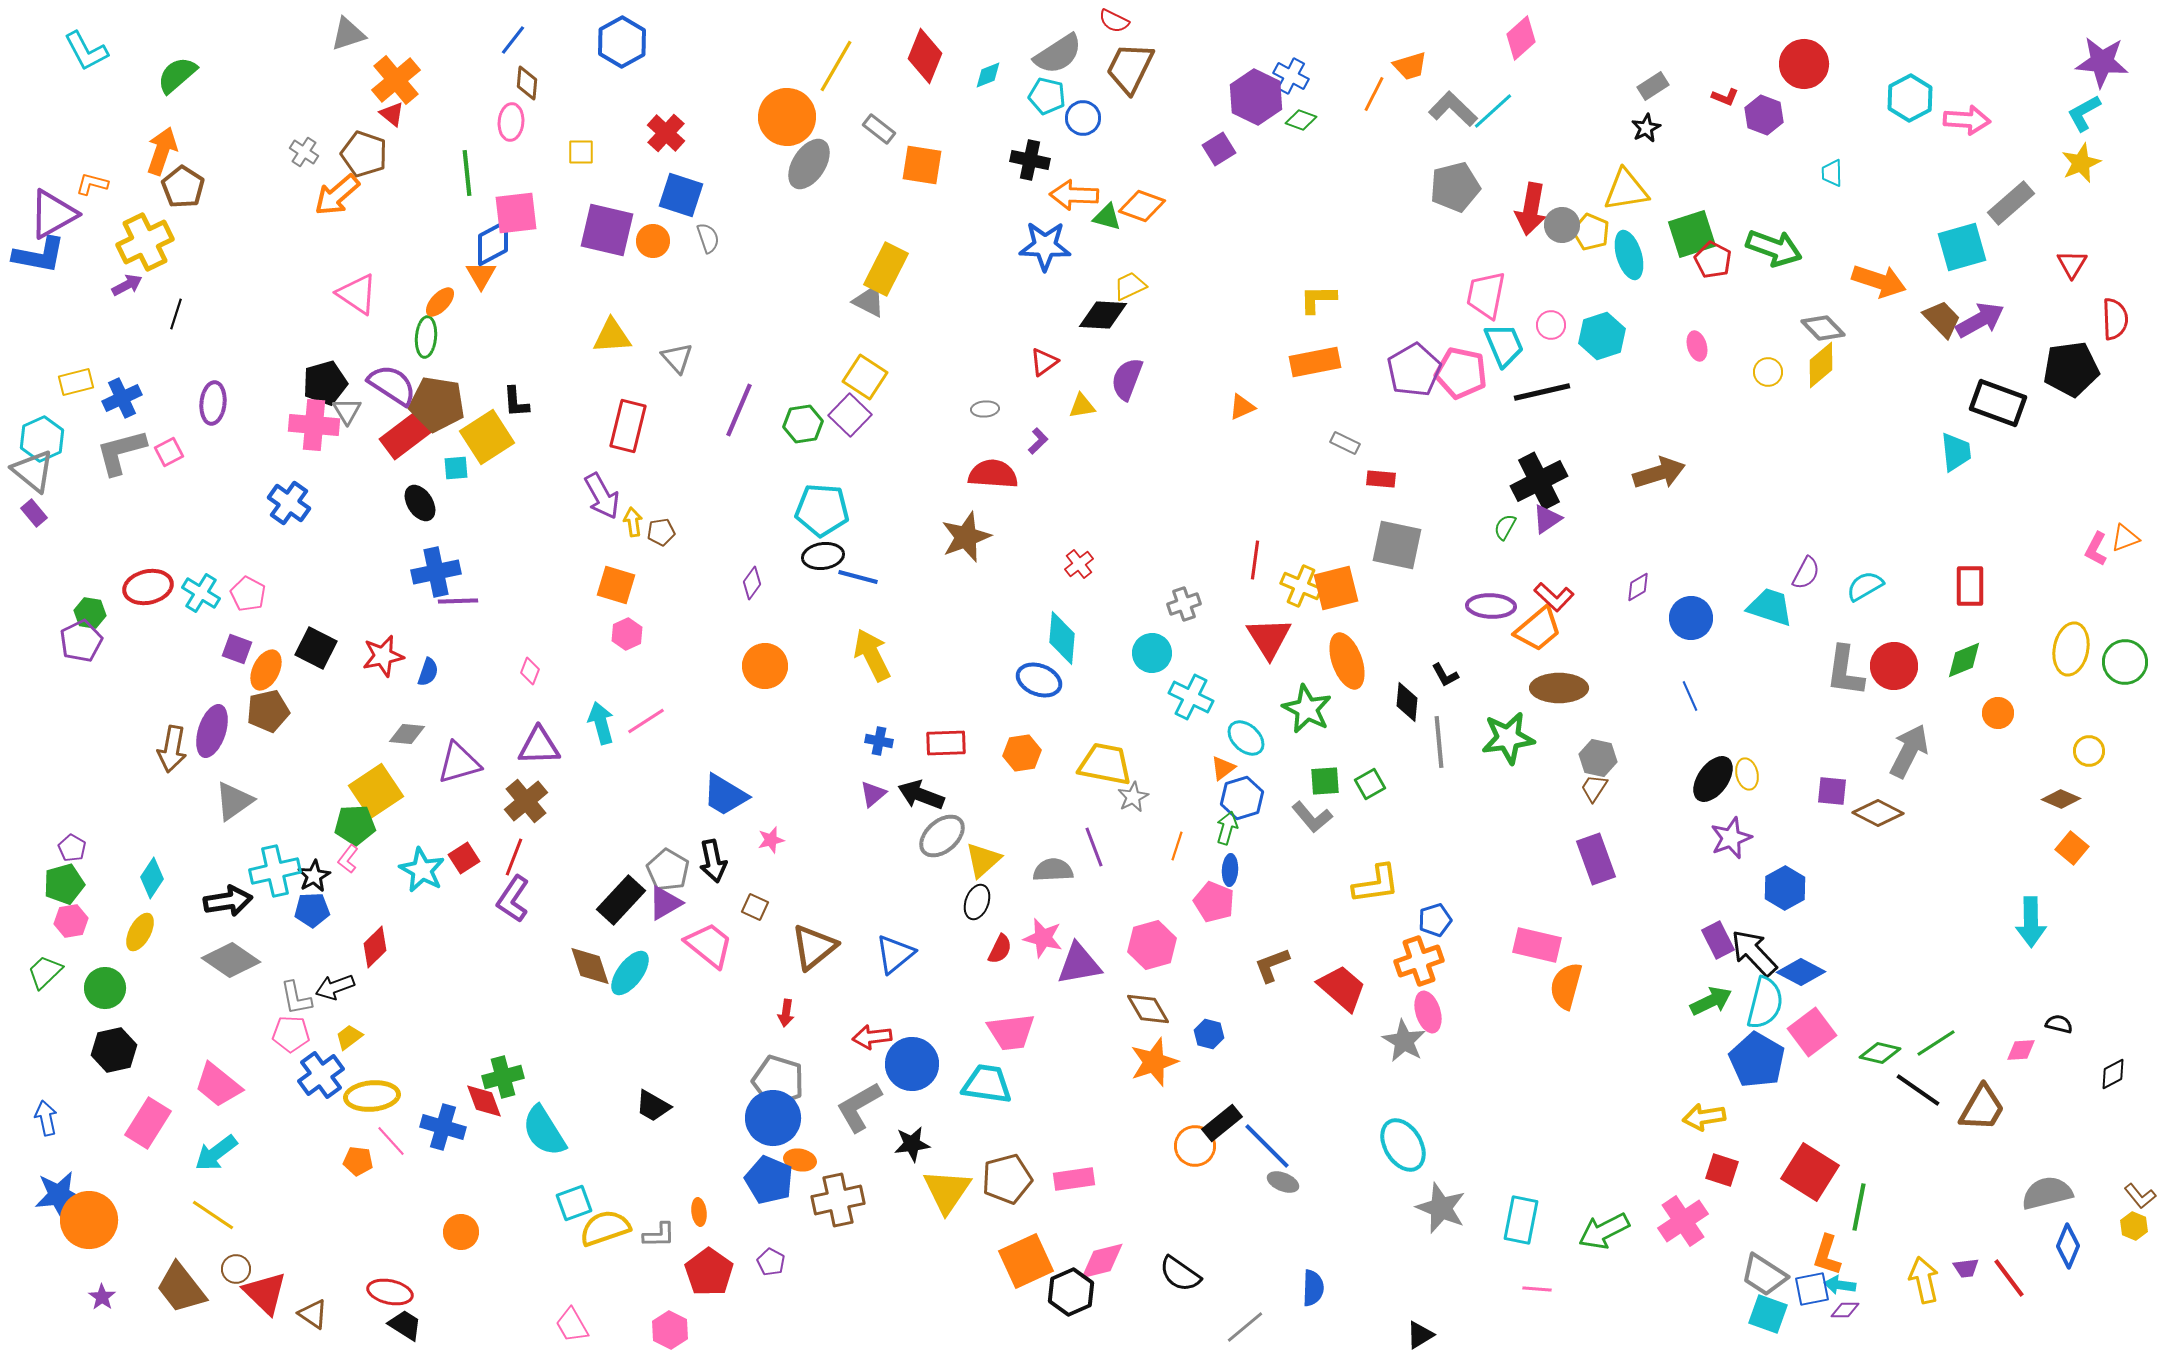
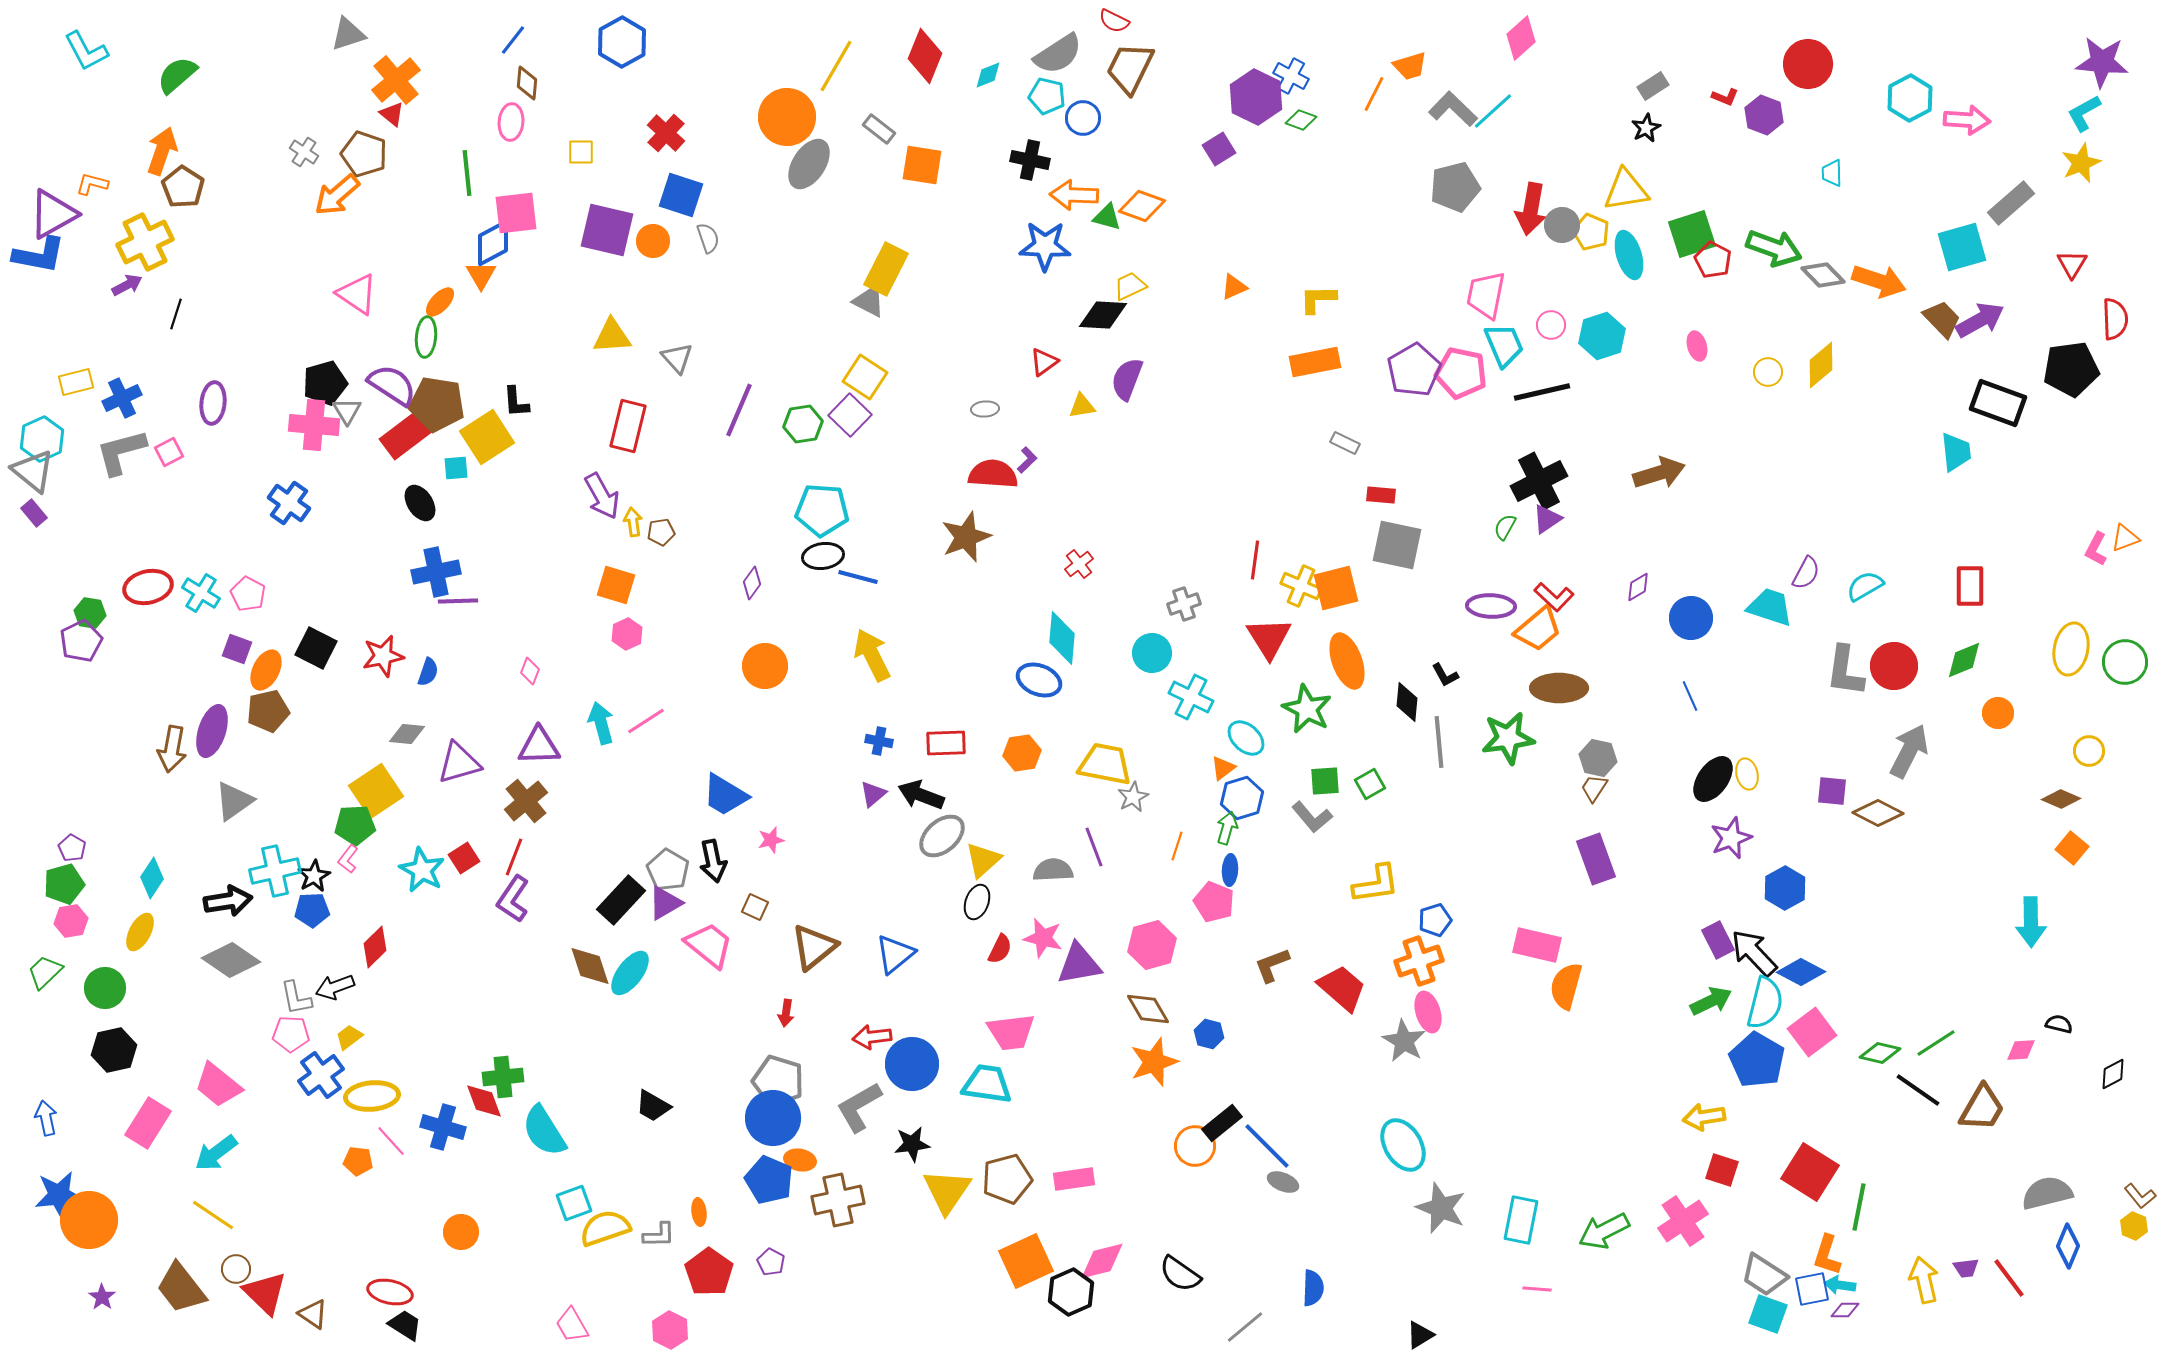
red circle at (1804, 64): moved 4 px right
gray diamond at (1823, 328): moved 53 px up
orange triangle at (1242, 407): moved 8 px left, 120 px up
purple L-shape at (1038, 441): moved 11 px left, 19 px down
red rectangle at (1381, 479): moved 16 px down
green cross at (503, 1077): rotated 9 degrees clockwise
